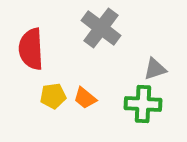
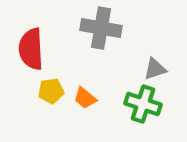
gray cross: rotated 27 degrees counterclockwise
yellow pentagon: moved 2 px left, 5 px up
green cross: rotated 15 degrees clockwise
